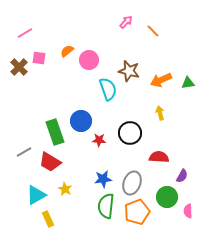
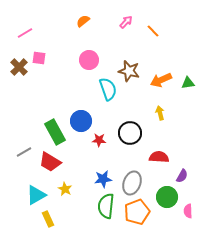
orange semicircle: moved 16 px right, 30 px up
green rectangle: rotated 10 degrees counterclockwise
